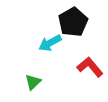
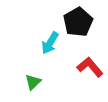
black pentagon: moved 5 px right
cyan arrow: rotated 30 degrees counterclockwise
